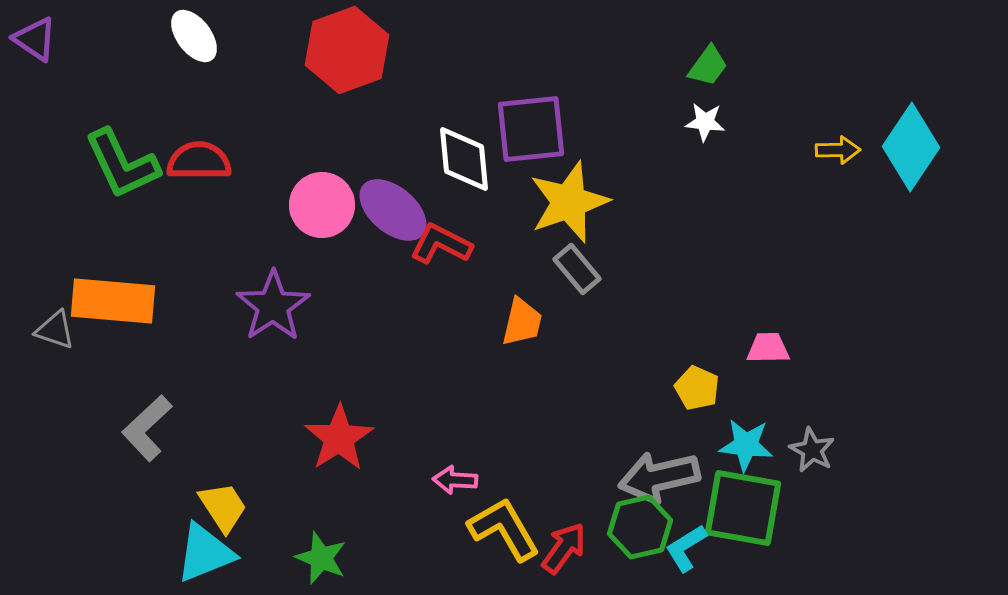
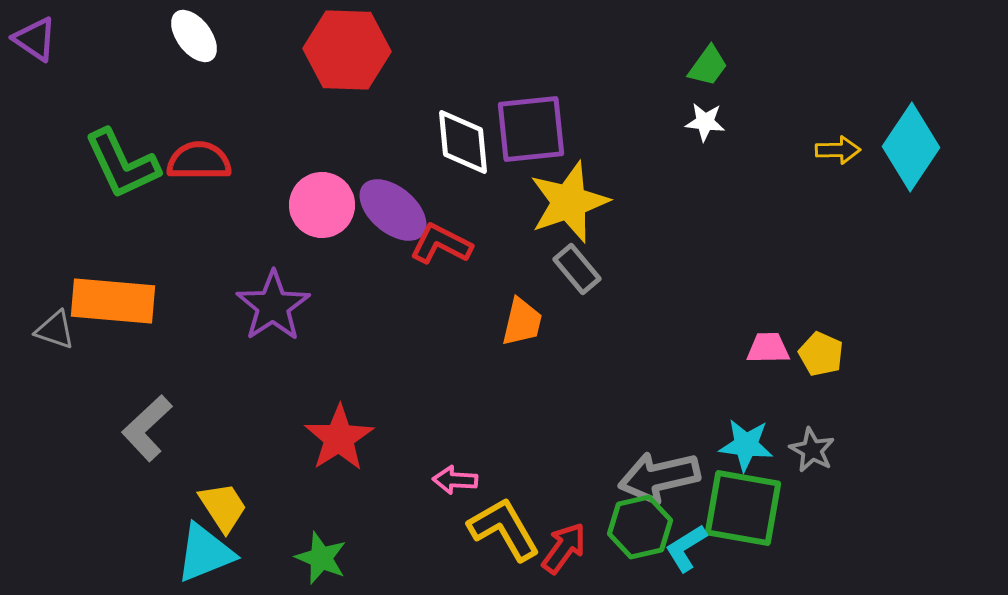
red hexagon: rotated 22 degrees clockwise
white diamond: moved 1 px left, 17 px up
yellow pentagon: moved 124 px right, 34 px up
